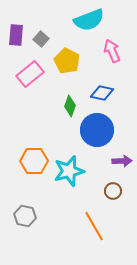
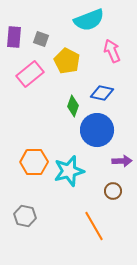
purple rectangle: moved 2 px left, 2 px down
gray square: rotated 21 degrees counterclockwise
green diamond: moved 3 px right
orange hexagon: moved 1 px down
